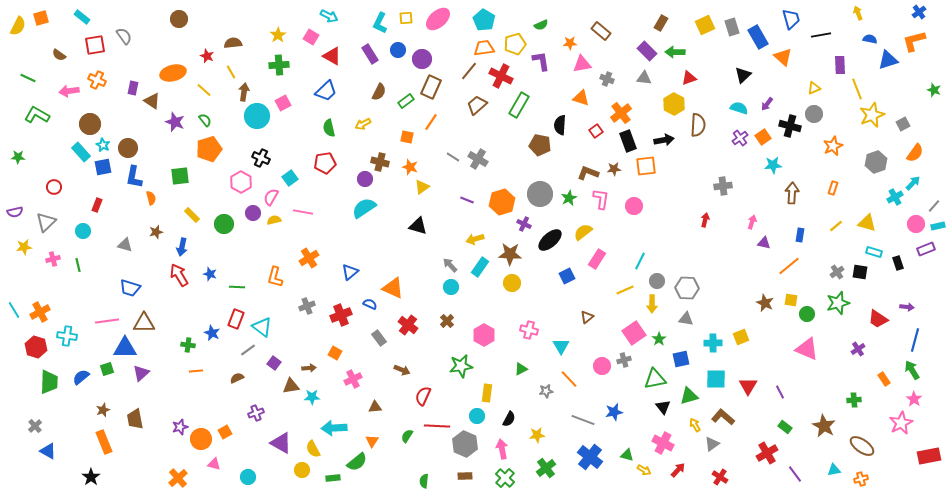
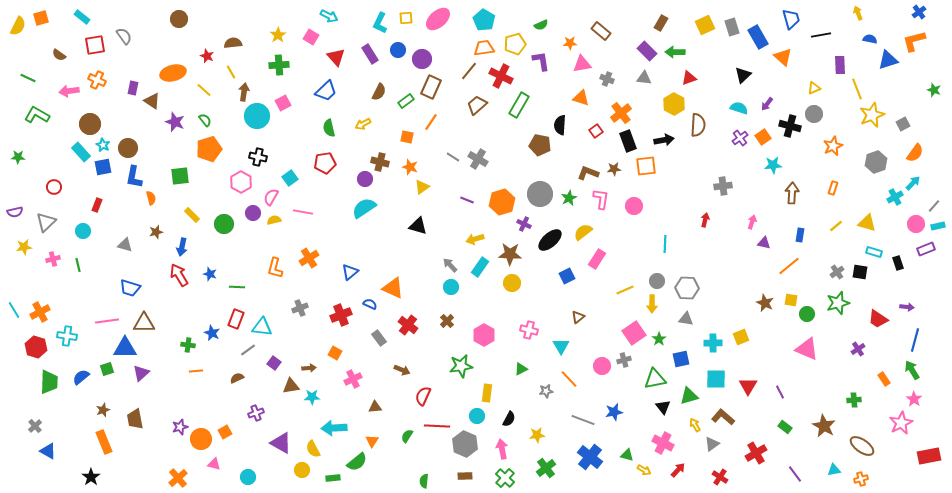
red triangle at (332, 56): moved 4 px right, 1 px down; rotated 18 degrees clockwise
black cross at (261, 158): moved 3 px left, 1 px up; rotated 12 degrees counterclockwise
cyan line at (640, 261): moved 25 px right, 17 px up; rotated 24 degrees counterclockwise
orange L-shape at (275, 277): moved 9 px up
gray cross at (307, 306): moved 7 px left, 2 px down
brown triangle at (587, 317): moved 9 px left
cyan triangle at (262, 327): rotated 30 degrees counterclockwise
red cross at (767, 453): moved 11 px left
